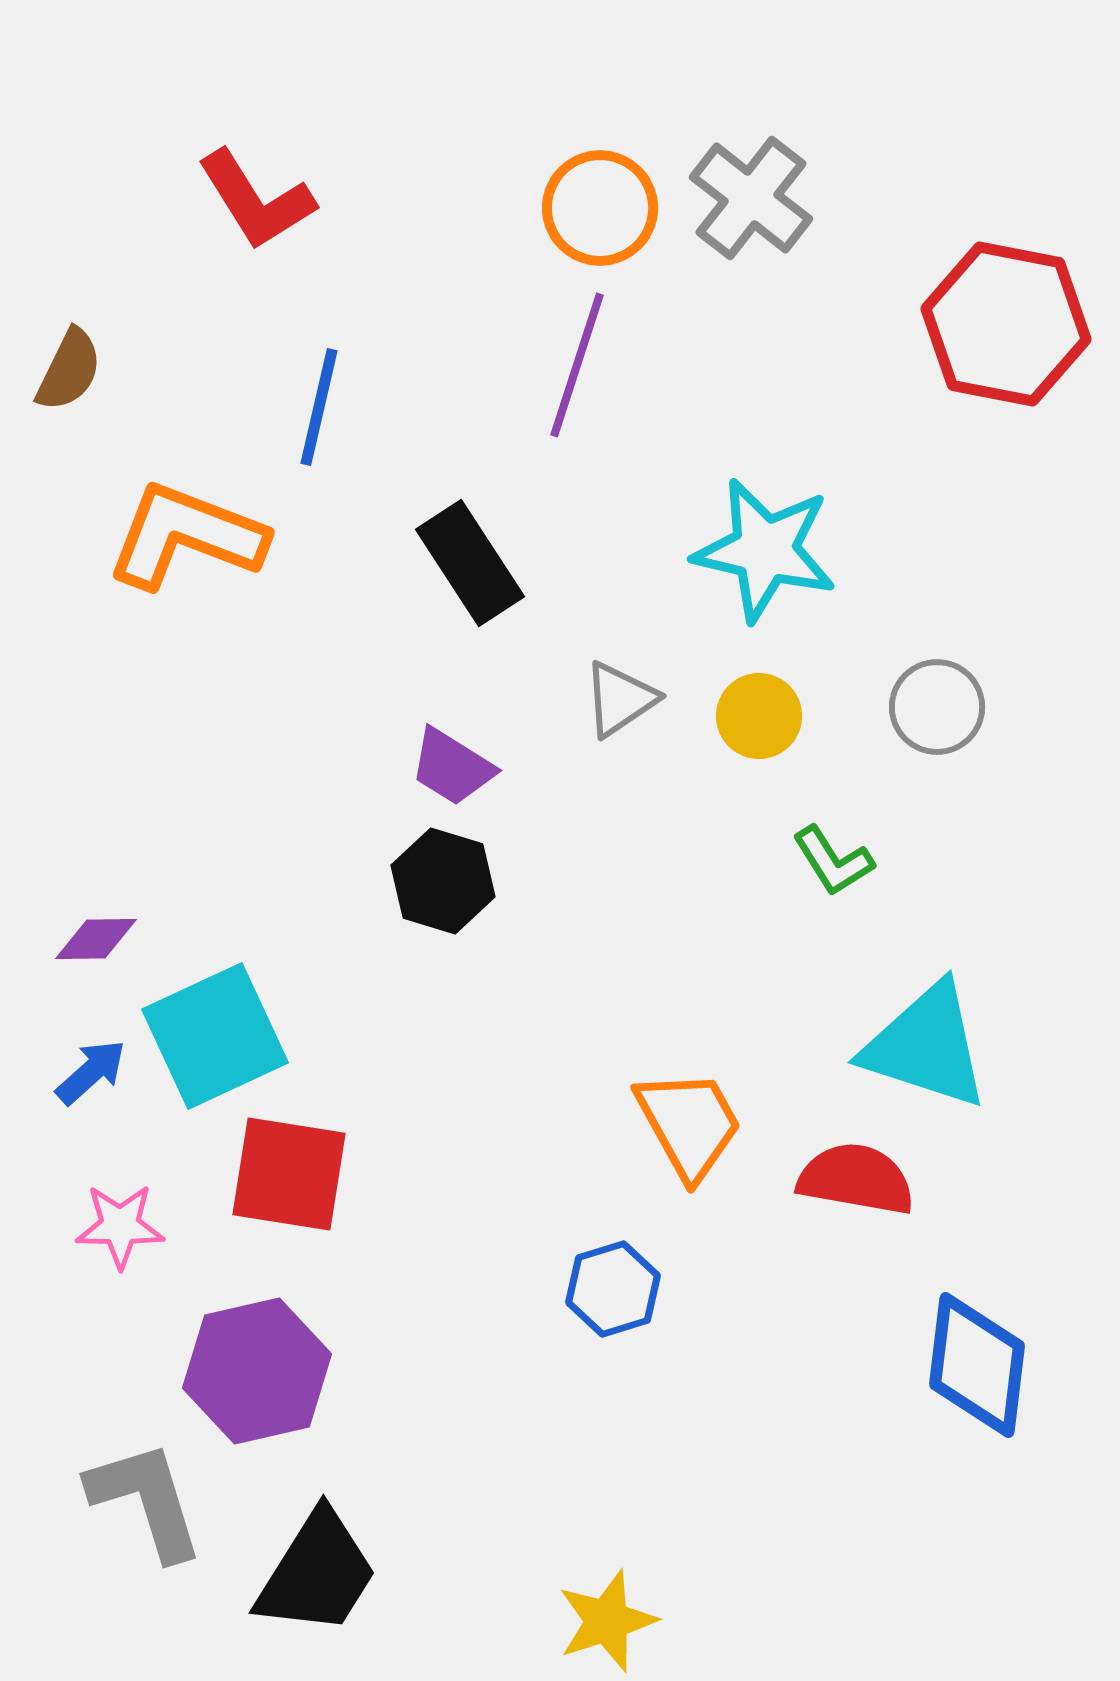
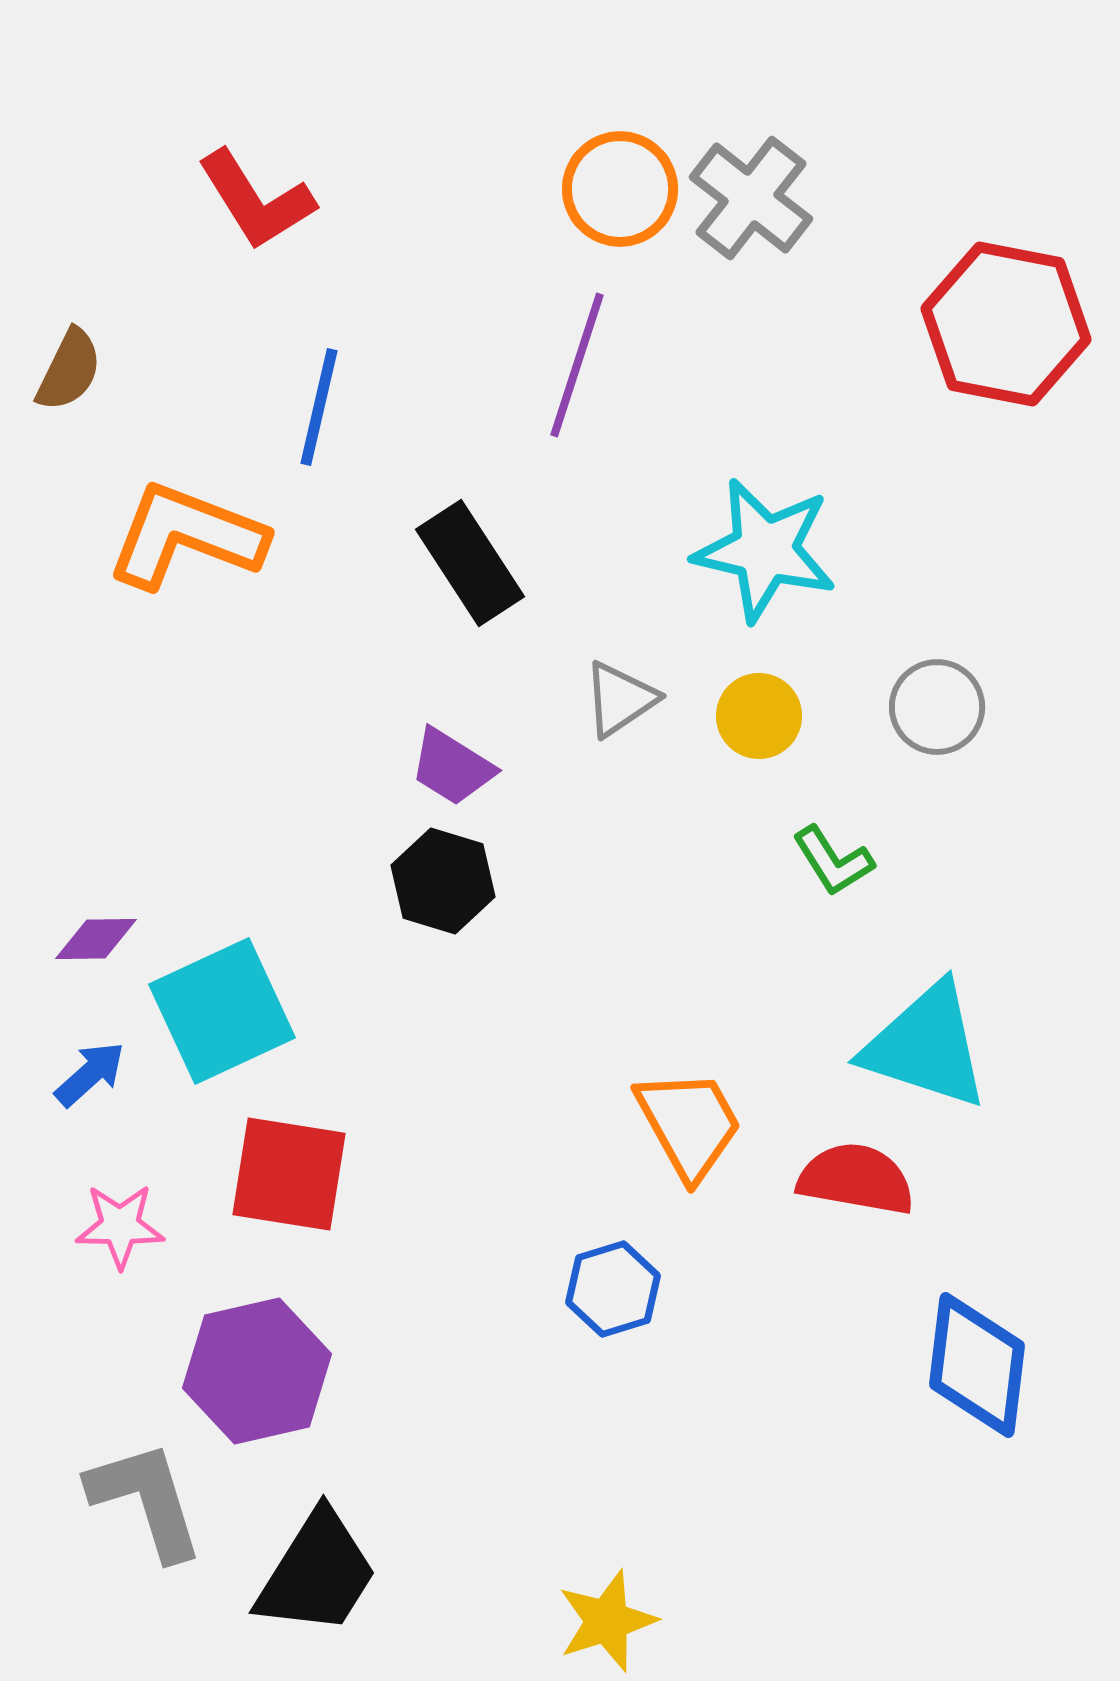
orange circle: moved 20 px right, 19 px up
cyan square: moved 7 px right, 25 px up
blue arrow: moved 1 px left, 2 px down
